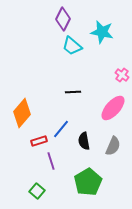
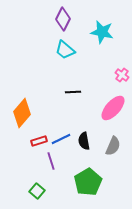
cyan trapezoid: moved 7 px left, 4 px down
blue line: moved 10 px down; rotated 24 degrees clockwise
